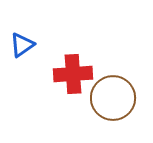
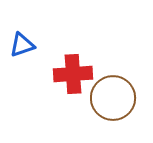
blue triangle: rotated 16 degrees clockwise
